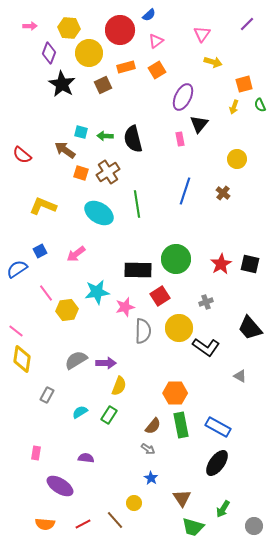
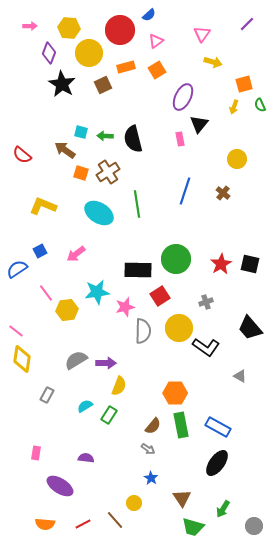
cyan semicircle at (80, 412): moved 5 px right, 6 px up
